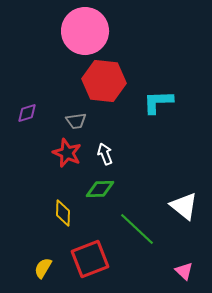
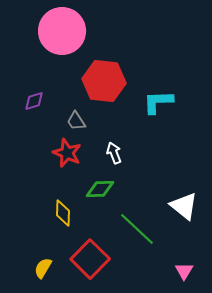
pink circle: moved 23 px left
purple diamond: moved 7 px right, 12 px up
gray trapezoid: rotated 65 degrees clockwise
white arrow: moved 9 px right, 1 px up
red square: rotated 24 degrees counterclockwise
pink triangle: rotated 18 degrees clockwise
